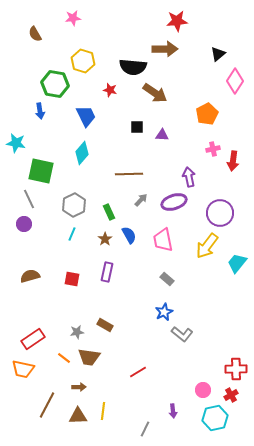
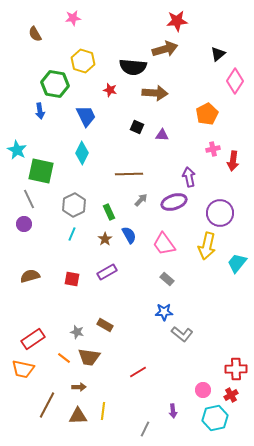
brown arrow at (165, 49): rotated 15 degrees counterclockwise
brown arrow at (155, 93): rotated 30 degrees counterclockwise
black square at (137, 127): rotated 24 degrees clockwise
cyan star at (16, 143): moved 1 px right, 7 px down; rotated 18 degrees clockwise
cyan diamond at (82, 153): rotated 15 degrees counterclockwise
pink trapezoid at (163, 240): moved 1 px right, 4 px down; rotated 25 degrees counterclockwise
yellow arrow at (207, 246): rotated 24 degrees counterclockwise
purple rectangle at (107, 272): rotated 48 degrees clockwise
blue star at (164, 312): rotated 24 degrees clockwise
gray star at (77, 332): rotated 24 degrees clockwise
